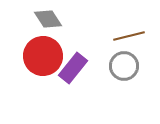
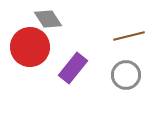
red circle: moved 13 px left, 9 px up
gray circle: moved 2 px right, 9 px down
